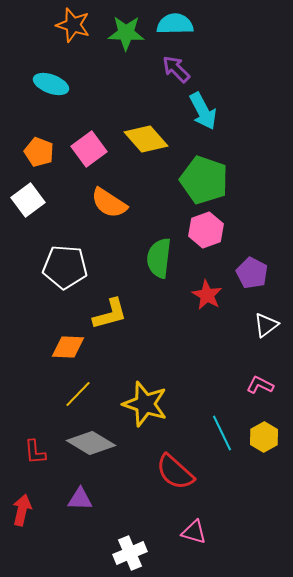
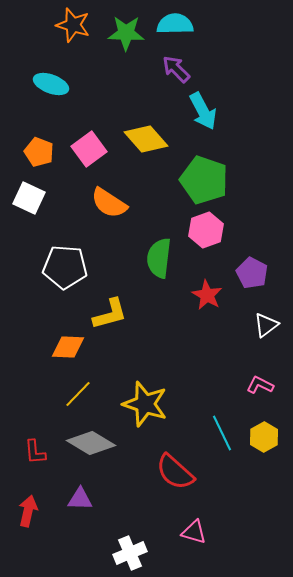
white square: moved 1 px right, 2 px up; rotated 28 degrees counterclockwise
red arrow: moved 6 px right, 1 px down
